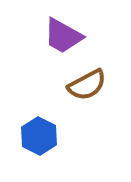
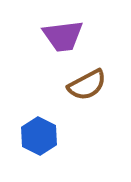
purple trapezoid: rotated 36 degrees counterclockwise
